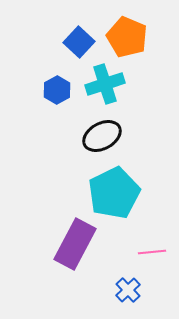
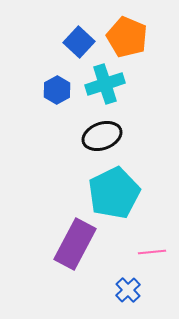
black ellipse: rotated 9 degrees clockwise
